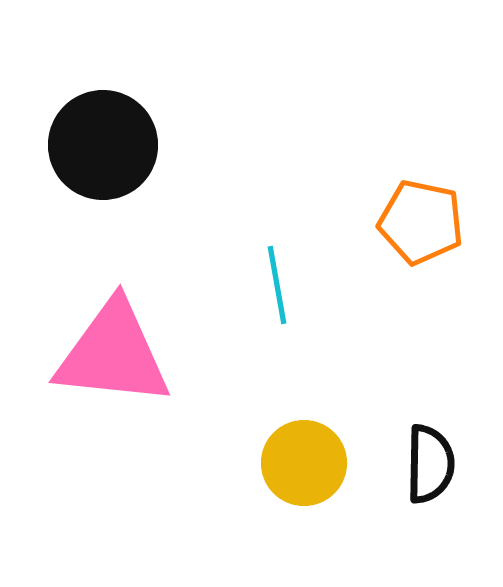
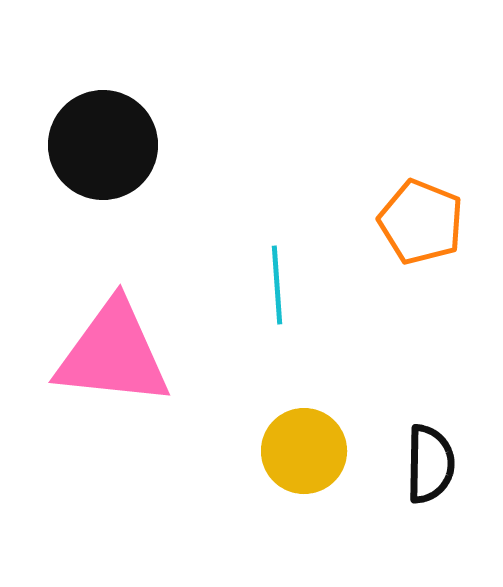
orange pentagon: rotated 10 degrees clockwise
cyan line: rotated 6 degrees clockwise
yellow circle: moved 12 px up
